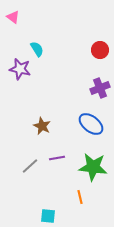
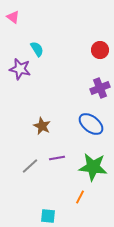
orange line: rotated 40 degrees clockwise
